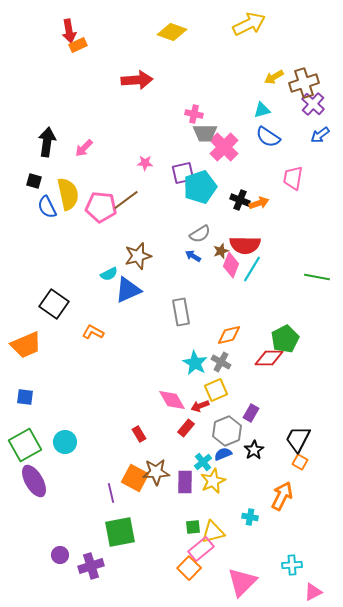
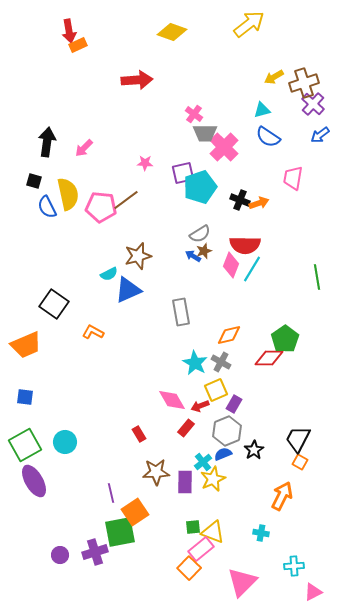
yellow arrow at (249, 24): rotated 12 degrees counterclockwise
pink cross at (194, 114): rotated 24 degrees clockwise
brown star at (221, 251): moved 17 px left
green line at (317, 277): rotated 70 degrees clockwise
green pentagon at (285, 339): rotated 8 degrees counterclockwise
purple rectangle at (251, 413): moved 17 px left, 9 px up
orange square at (135, 478): moved 34 px down; rotated 28 degrees clockwise
yellow star at (213, 481): moved 2 px up
cyan cross at (250, 517): moved 11 px right, 16 px down
yellow triangle at (213, 532): rotated 35 degrees clockwise
cyan cross at (292, 565): moved 2 px right, 1 px down
purple cross at (91, 566): moved 4 px right, 14 px up
